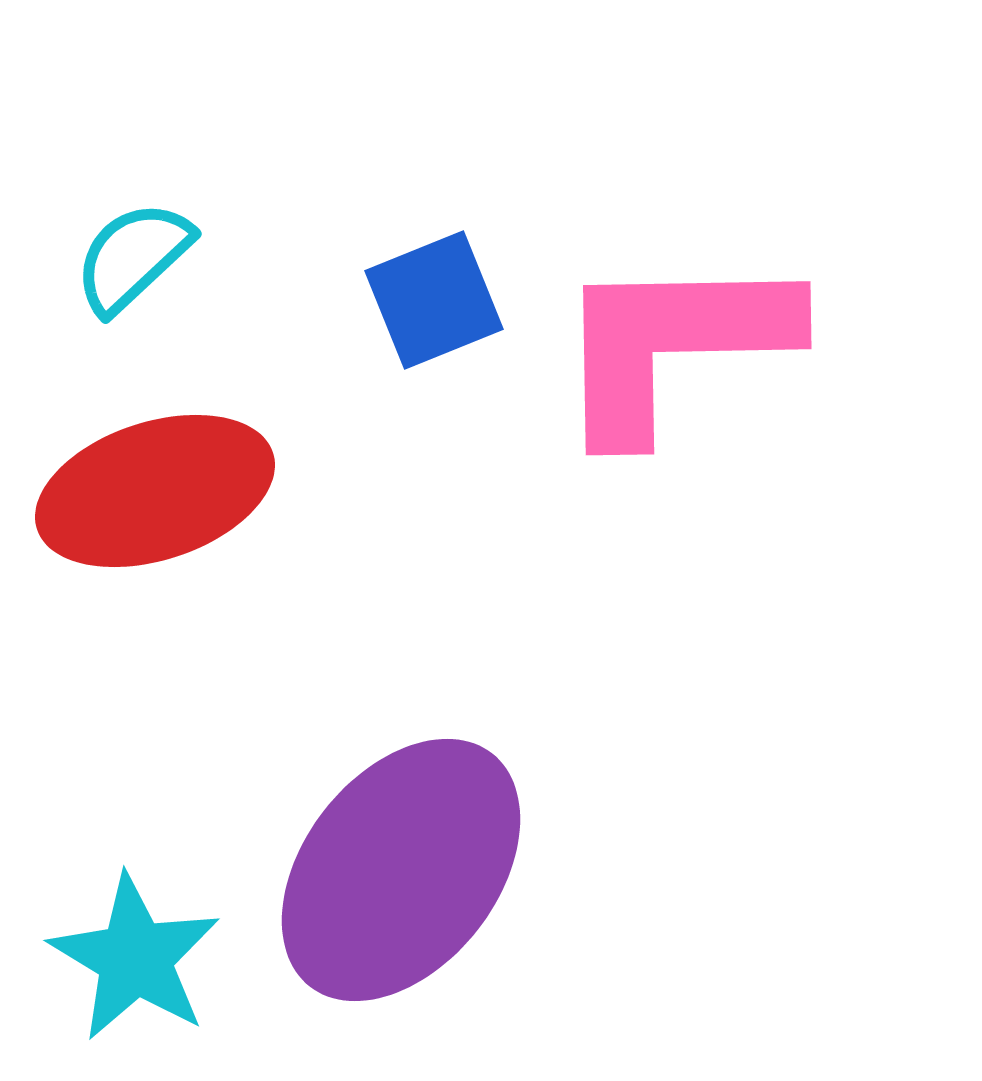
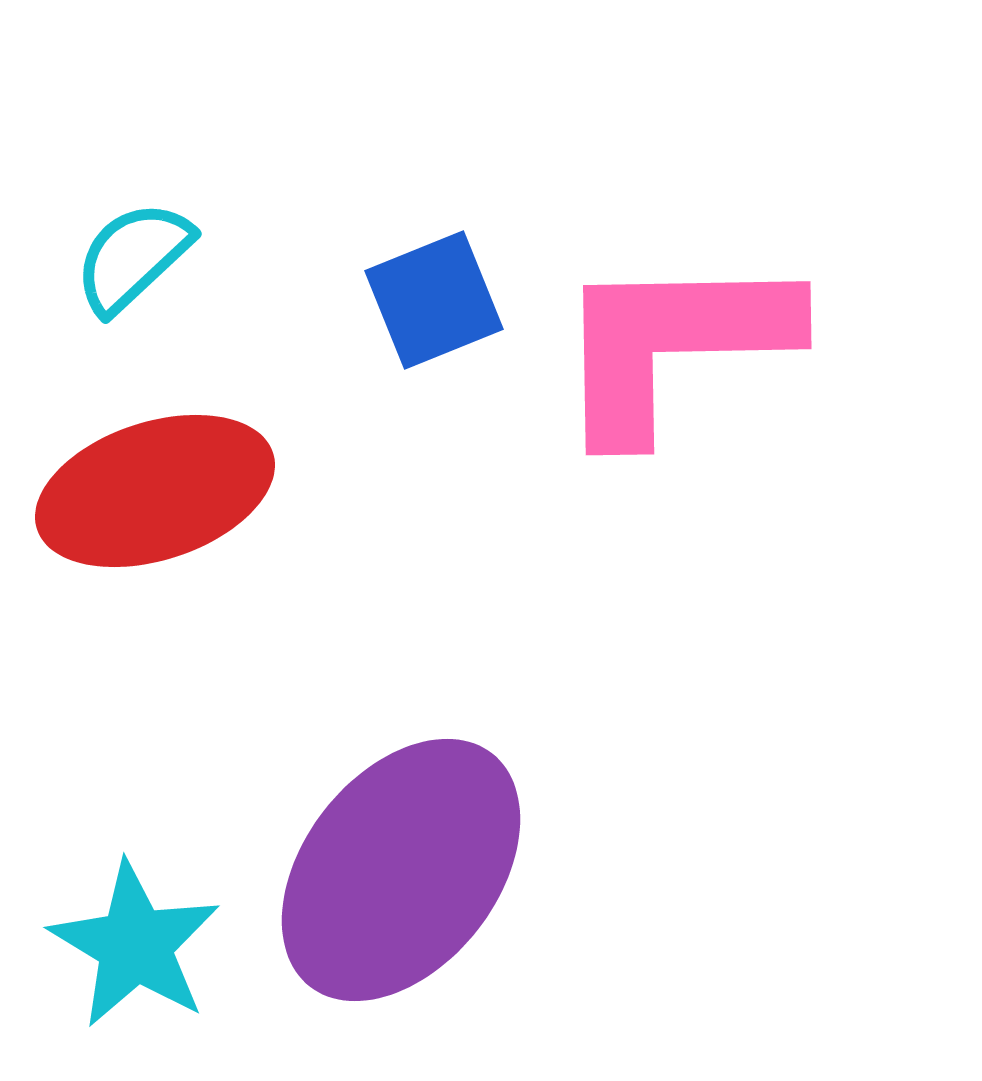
cyan star: moved 13 px up
